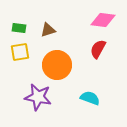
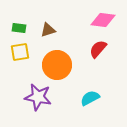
red semicircle: rotated 12 degrees clockwise
cyan semicircle: rotated 48 degrees counterclockwise
